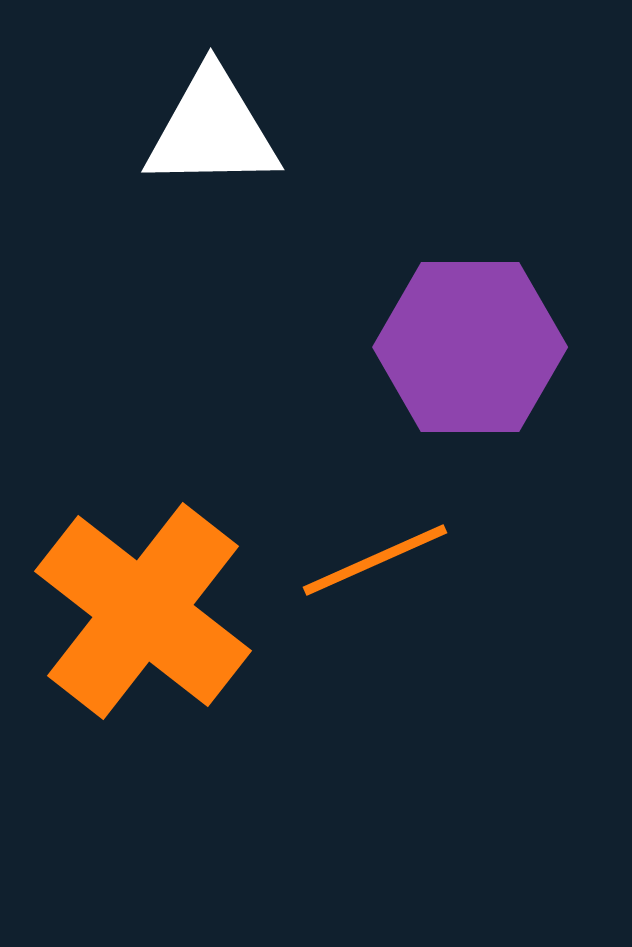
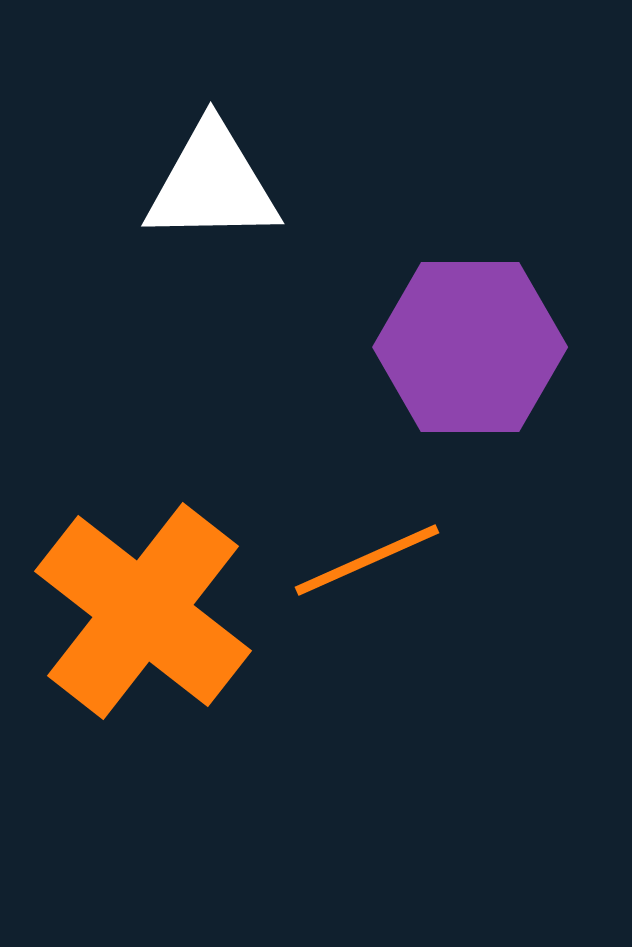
white triangle: moved 54 px down
orange line: moved 8 px left
